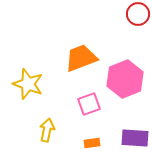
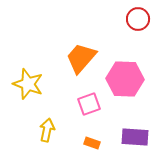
red circle: moved 5 px down
orange trapezoid: rotated 28 degrees counterclockwise
pink hexagon: rotated 24 degrees clockwise
purple rectangle: moved 1 px up
orange rectangle: rotated 28 degrees clockwise
